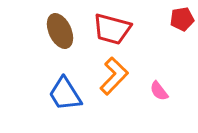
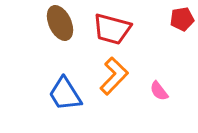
brown ellipse: moved 8 px up
